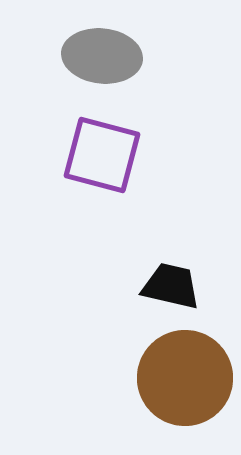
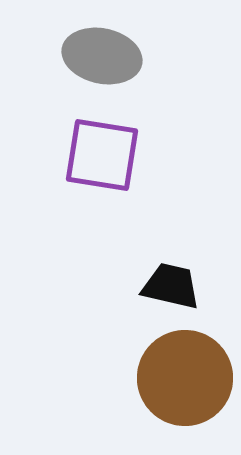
gray ellipse: rotated 6 degrees clockwise
purple square: rotated 6 degrees counterclockwise
